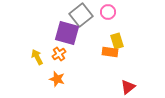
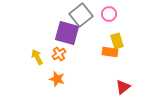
pink circle: moved 1 px right, 2 px down
red triangle: moved 5 px left
